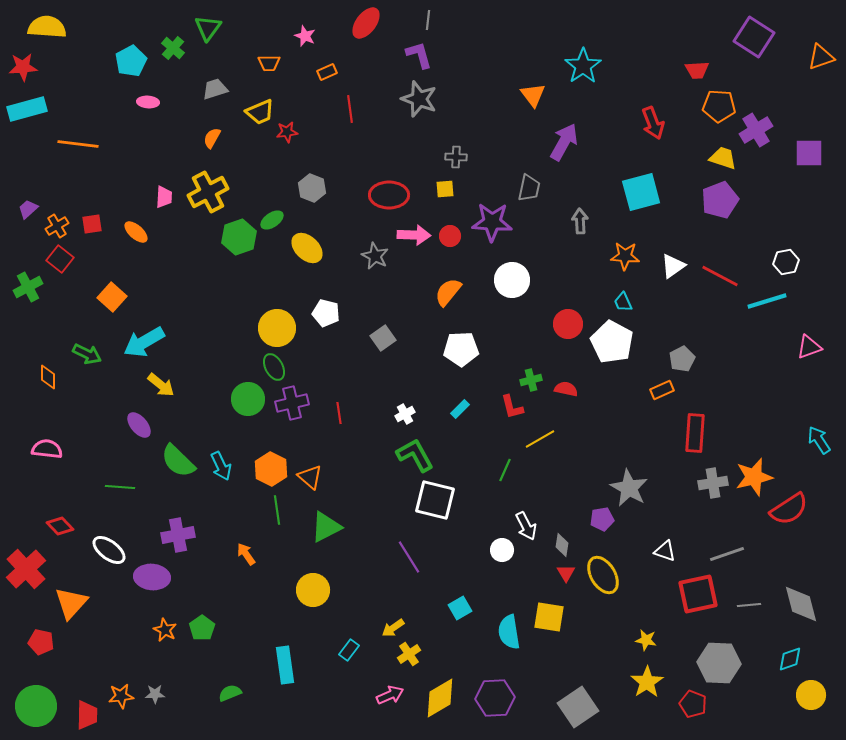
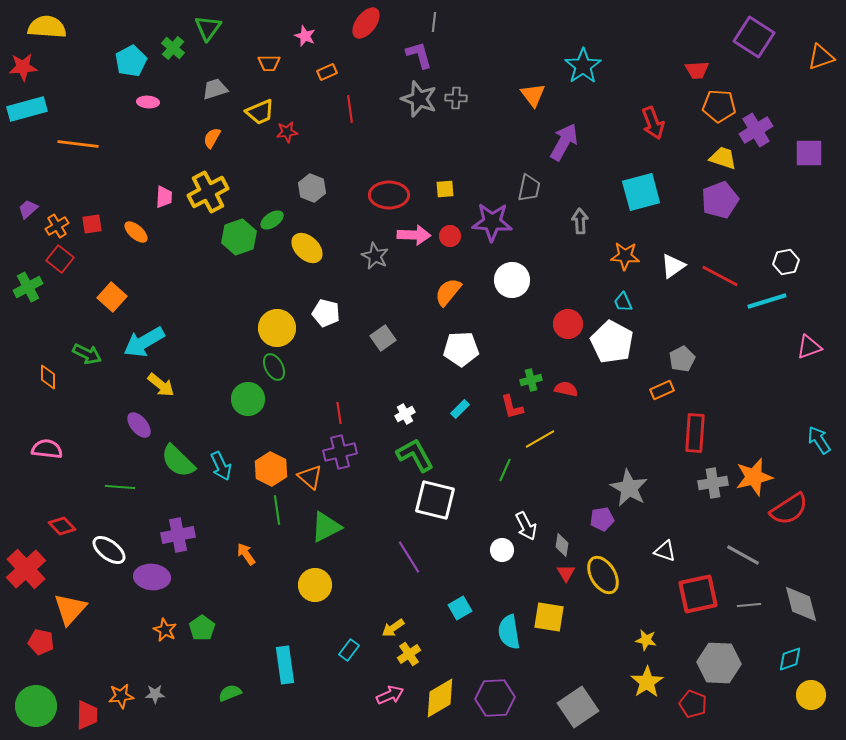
gray line at (428, 20): moved 6 px right, 2 px down
gray cross at (456, 157): moved 59 px up
purple cross at (292, 403): moved 48 px right, 49 px down
red diamond at (60, 526): moved 2 px right
gray line at (727, 554): moved 16 px right, 1 px down; rotated 48 degrees clockwise
yellow circle at (313, 590): moved 2 px right, 5 px up
orange triangle at (71, 603): moved 1 px left, 6 px down
